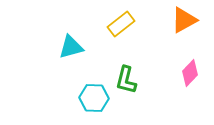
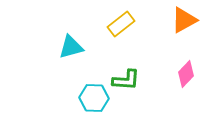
pink diamond: moved 4 px left, 1 px down
green L-shape: rotated 100 degrees counterclockwise
